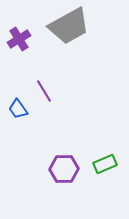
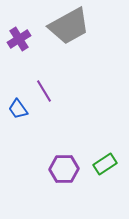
green rectangle: rotated 10 degrees counterclockwise
